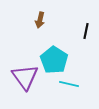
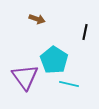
brown arrow: moved 3 px left, 1 px up; rotated 84 degrees counterclockwise
black line: moved 1 px left, 1 px down
